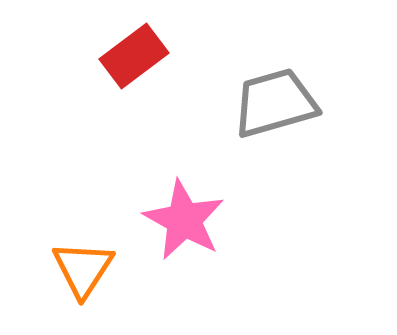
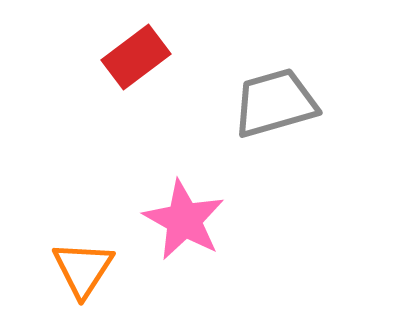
red rectangle: moved 2 px right, 1 px down
